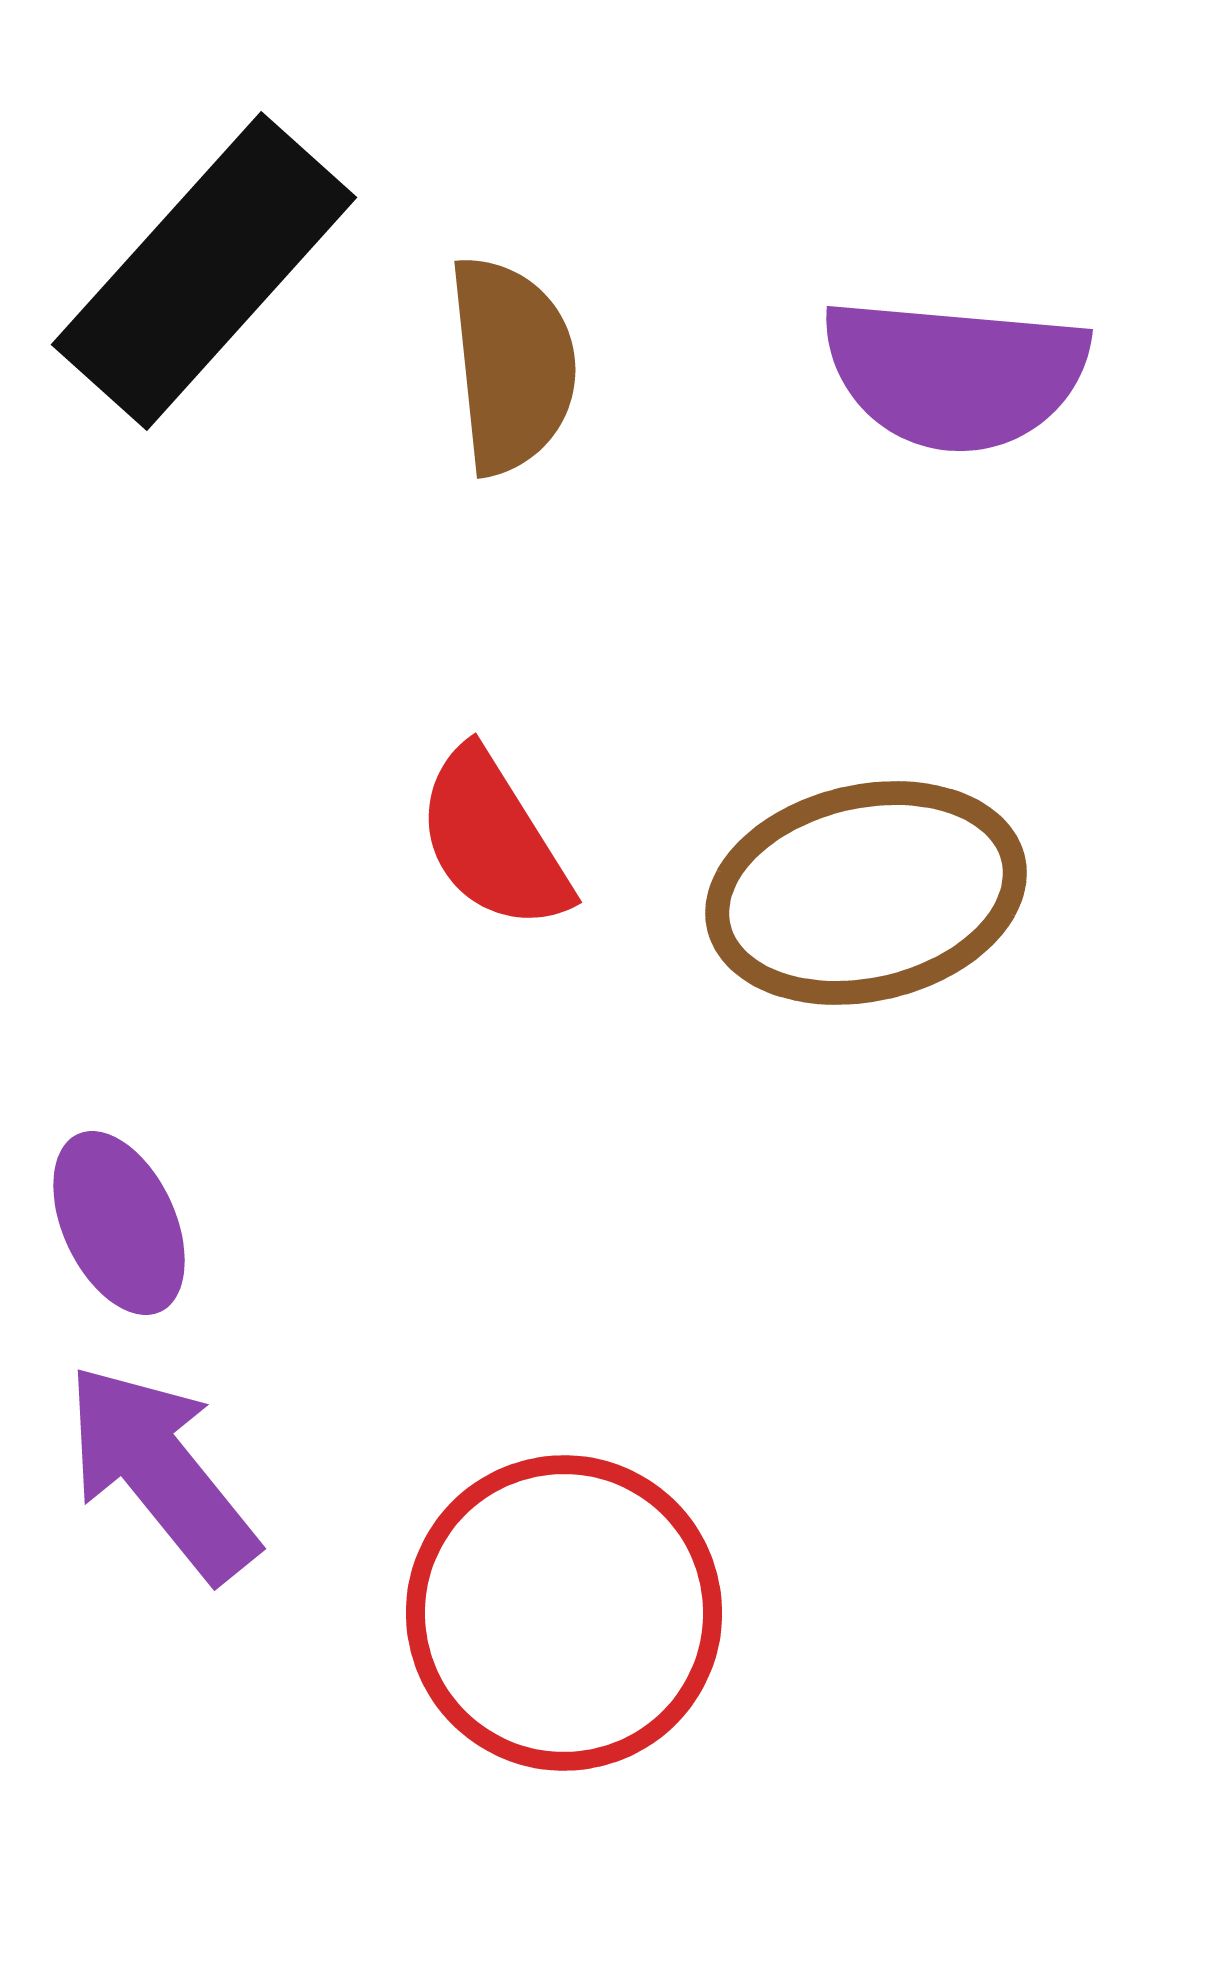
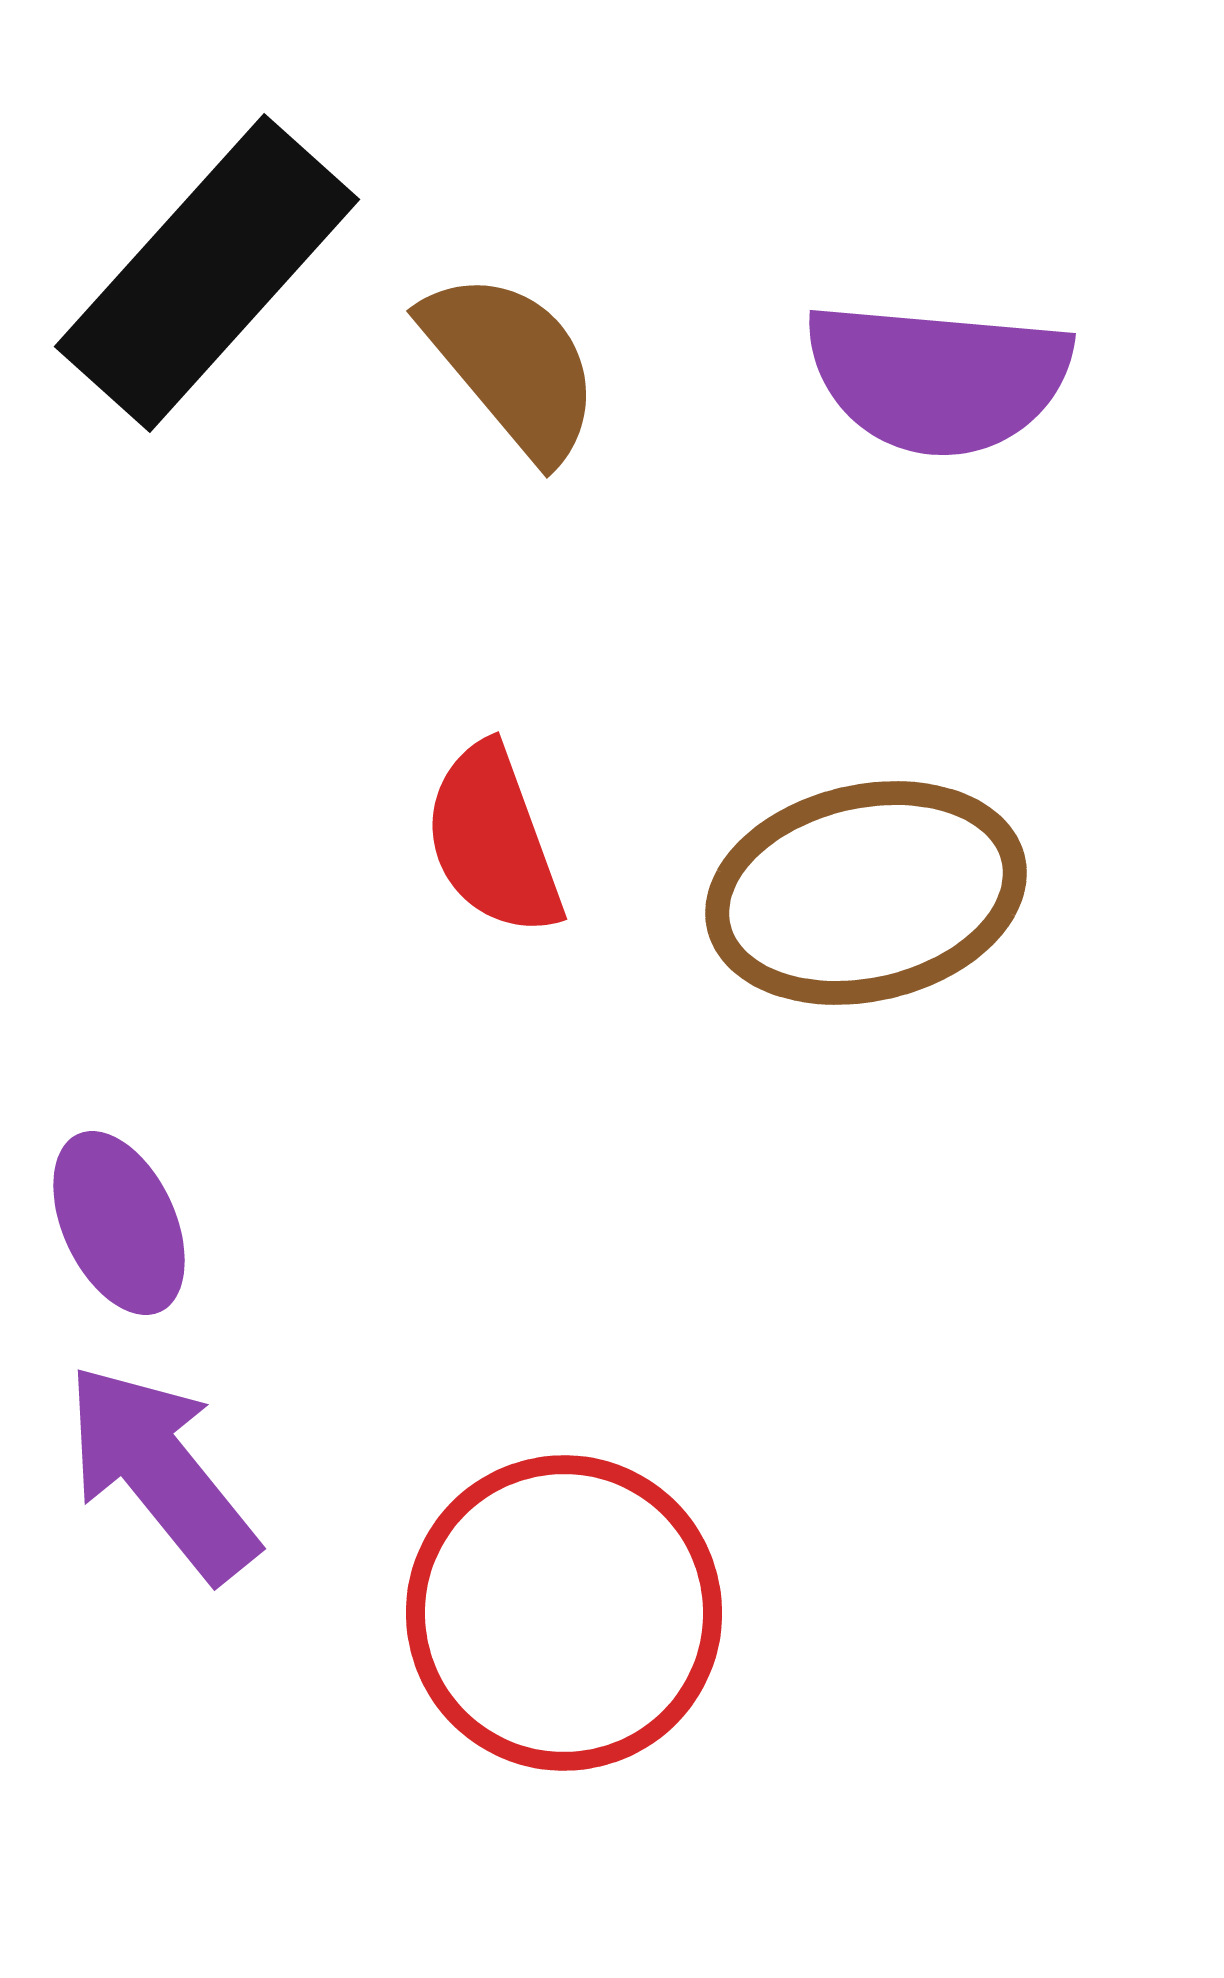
black rectangle: moved 3 px right, 2 px down
brown semicircle: rotated 34 degrees counterclockwise
purple semicircle: moved 17 px left, 4 px down
red semicircle: rotated 12 degrees clockwise
